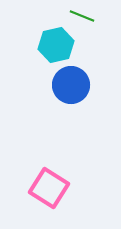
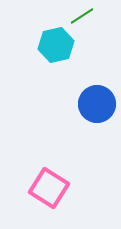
green line: rotated 55 degrees counterclockwise
blue circle: moved 26 px right, 19 px down
